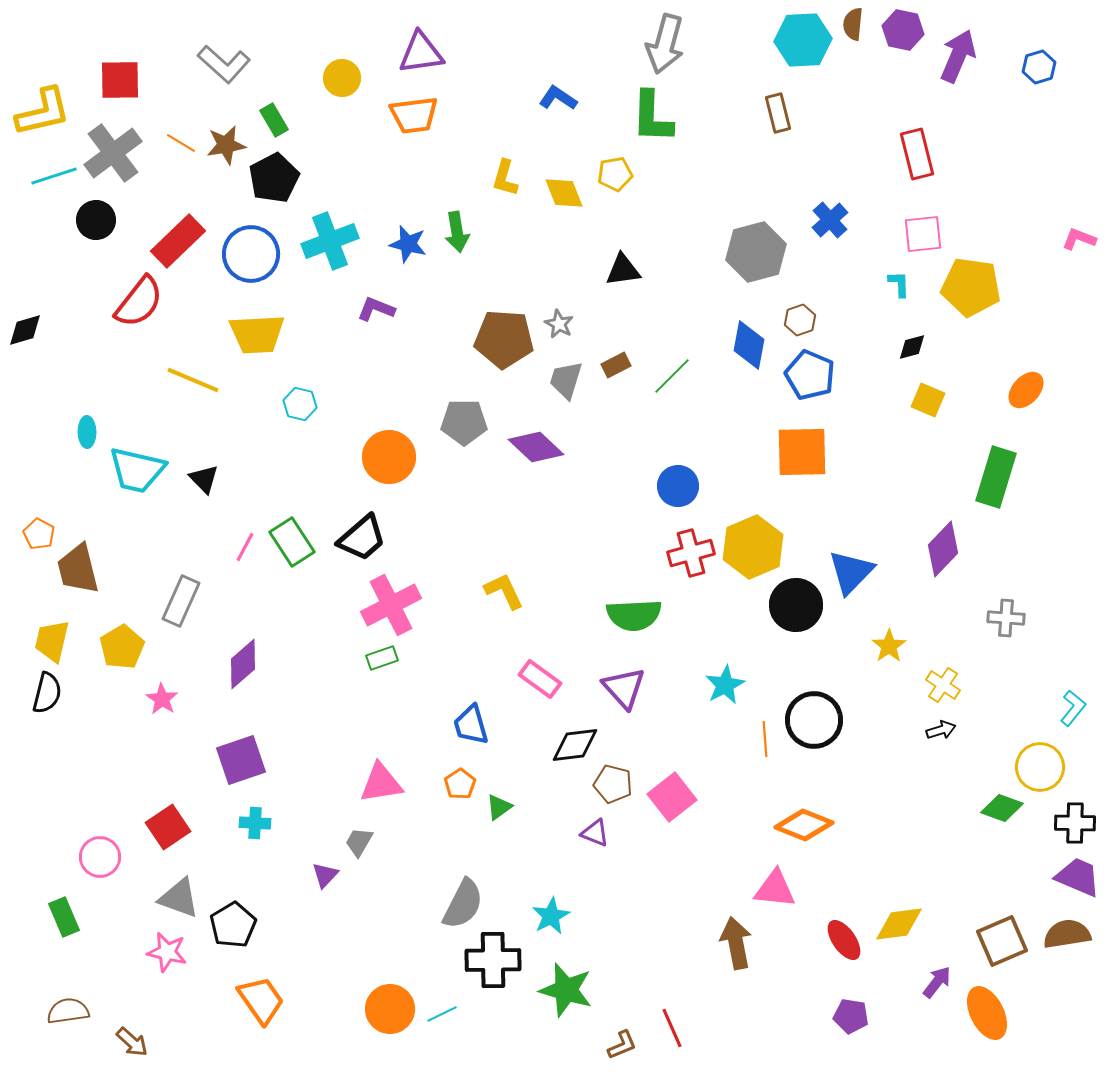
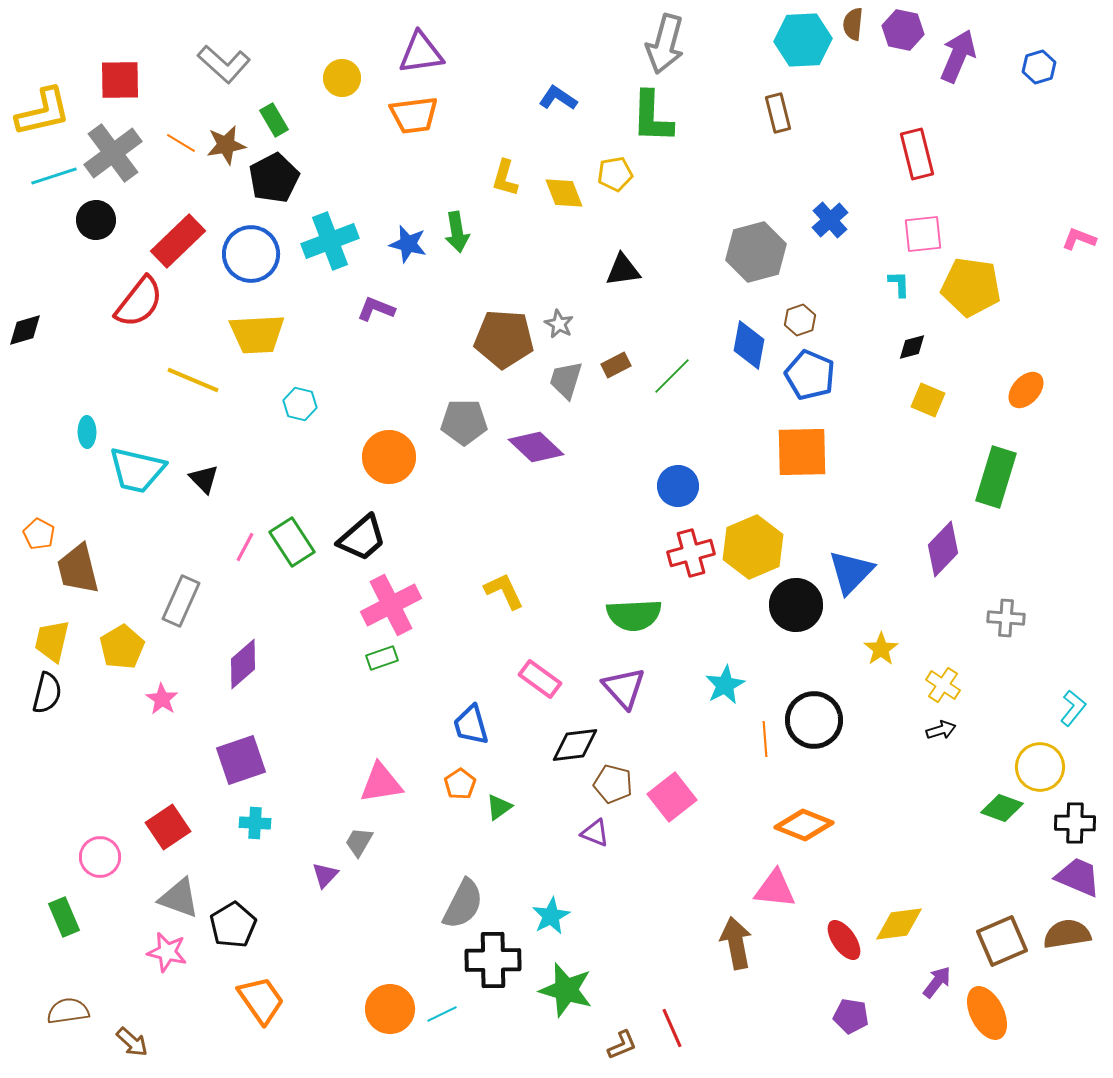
yellow star at (889, 646): moved 8 px left, 3 px down
